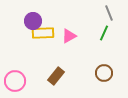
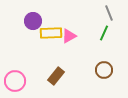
yellow rectangle: moved 8 px right
brown circle: moved 3 px up
